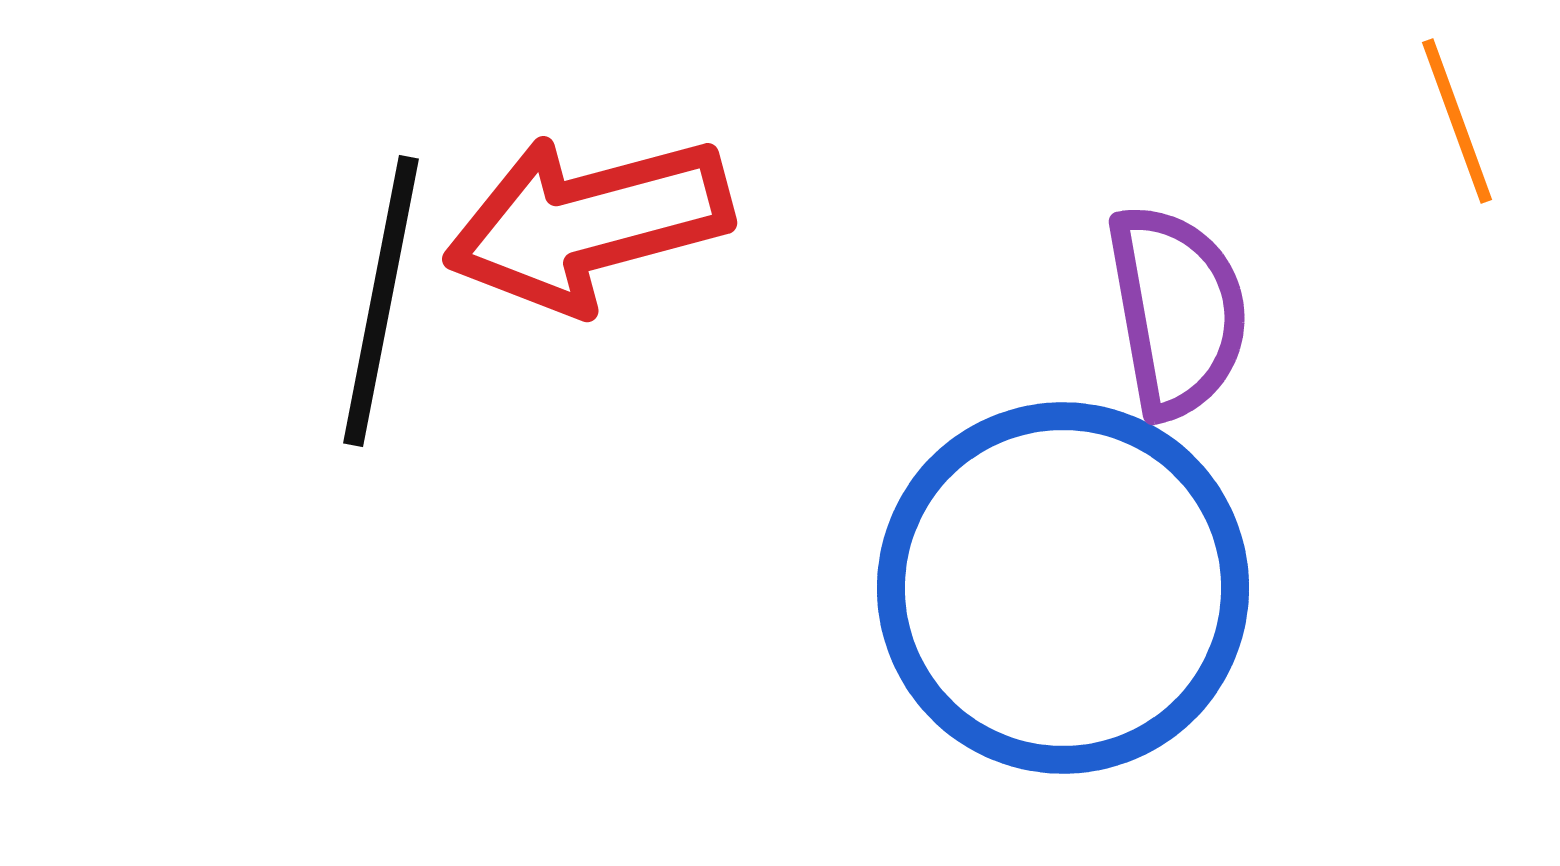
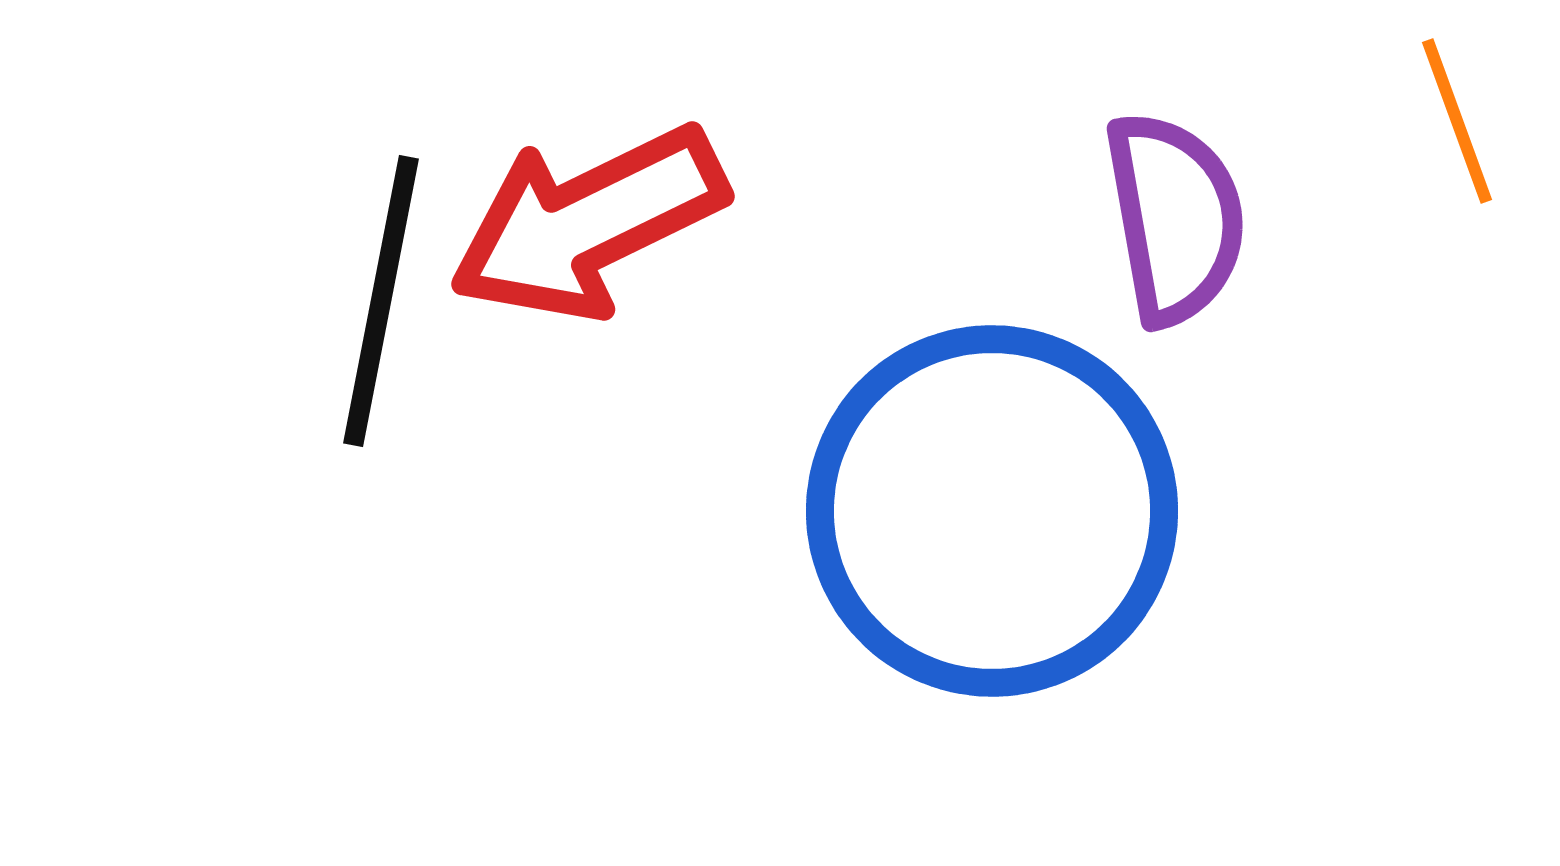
red arrow: rotated 11 degrees counterclockwise
purple semicircle: moved 2 px left, 93 px up
blue circle: moved 71 px left, 77 px up
